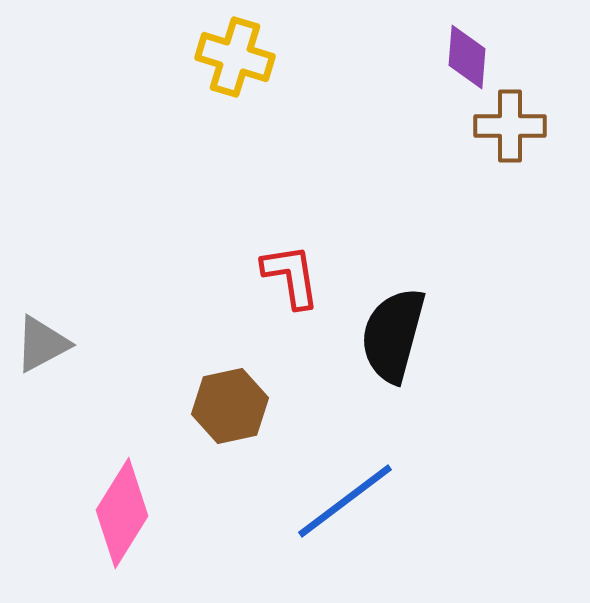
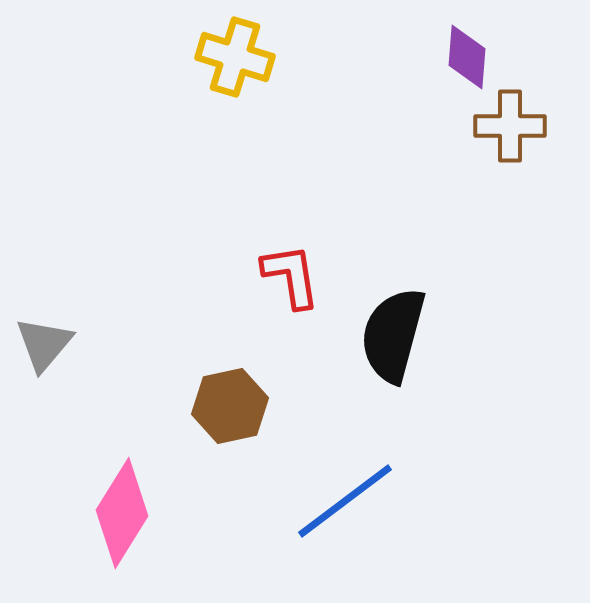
gray triangle: moved 2 px right; rotated 22 degrees counterclockwise
